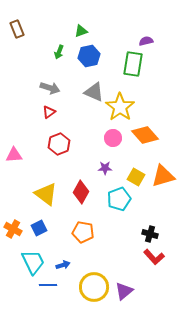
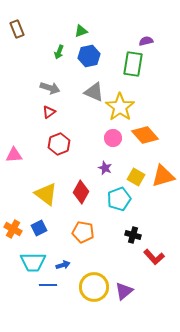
purple star: rotated 24 degrees clockwise
black cross: moved 17 px left, 1 px down
cyan trapezoid: rotated 116 degrees clockwise
